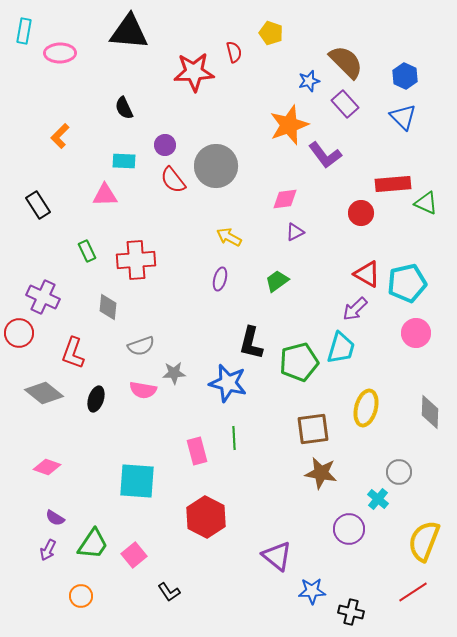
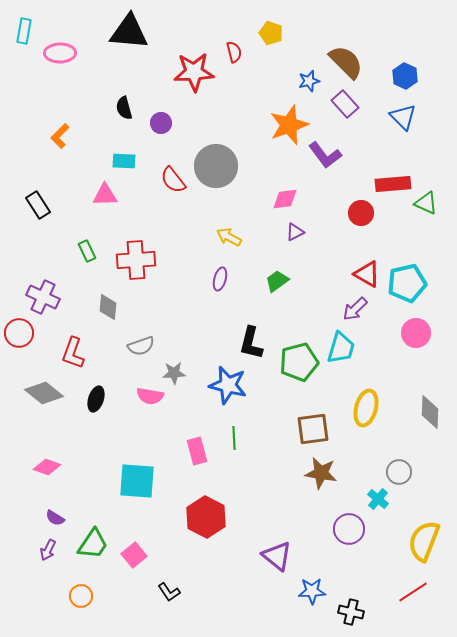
black semicircle at (124, 108): rotated 10 degrees clockwise
purple circle at (165, 145): moved 4 px left, 22 px up
blue star at (228, 383): moved 2 px down
pink semicircle at (143, 390): moved 7 px right, 6 px down
